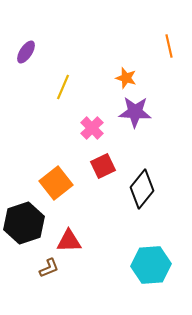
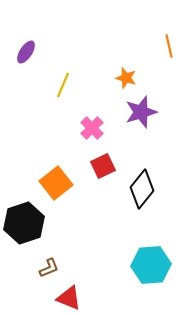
yellow line: moved 2 px up
purple star: moved 6 px right; rotated 20 degrees counterclockwise
red triangle: moved 57 px down; rotated 24 degrees clockwise
